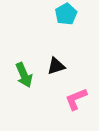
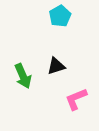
cyan pentagon: moved 6 px left, 2 px down
green arrow: moved 1 px left, 1 px down
